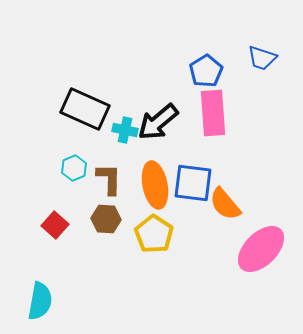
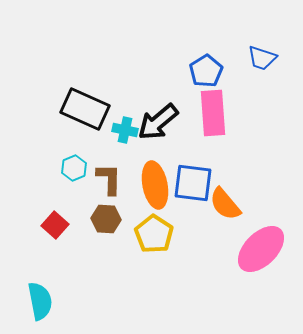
cyan semicircle: rotated 21 degrees counterclockwise
